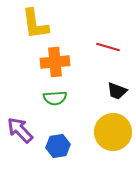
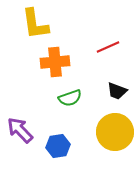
red line: rotated 40 degrees counterclockwise
green semicircle: moved 15 px right; rotated 15 degrees counterclockwise
yellow circle: moved 2 px right
